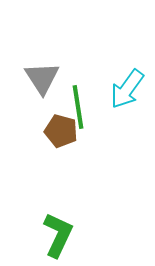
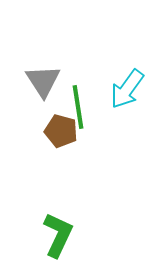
gray triangle: moved 1 px right, 3 px down
